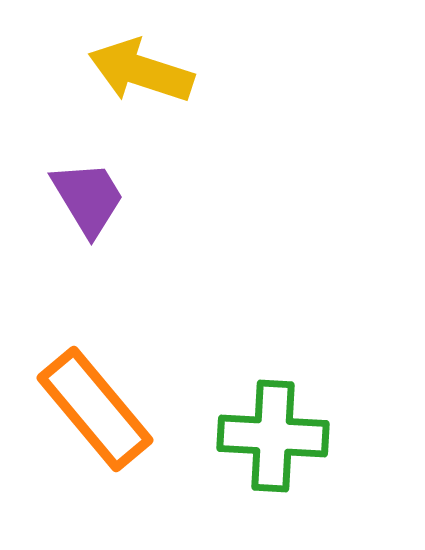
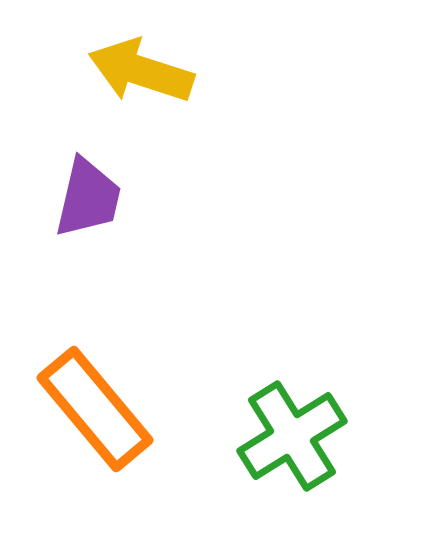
purple trapezoid: rotated 44 degrees clockwise
green cross: moved 19 px right; rotated 35 degrees counterclockwise
